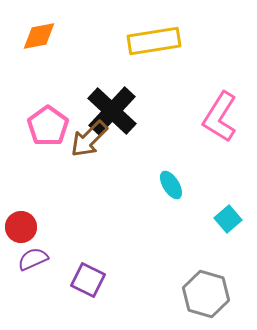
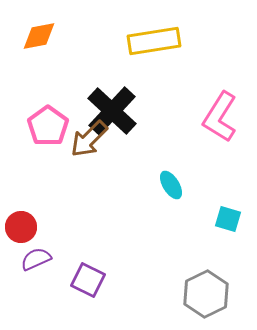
cyan square: rotated 32 degrees counterclockwise
purple semicircle: moved 3 px right
gray hexagon: rotated 18 degrees clockwise
